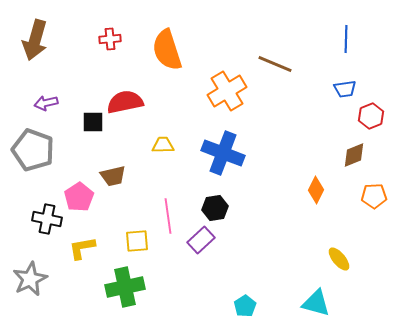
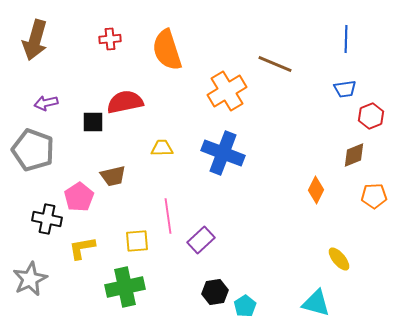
yellow trapezoid: moved 1 px left, 3 px down
black hexagon: moved 84 px down
